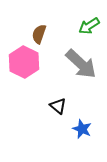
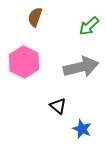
green arrow: rotated 10 degrees counterclockwise
brown semicircle: moved 4 px left, 17 px up
gray arrow: moved 3 px down; rotated 56 degrees counterclockwise
